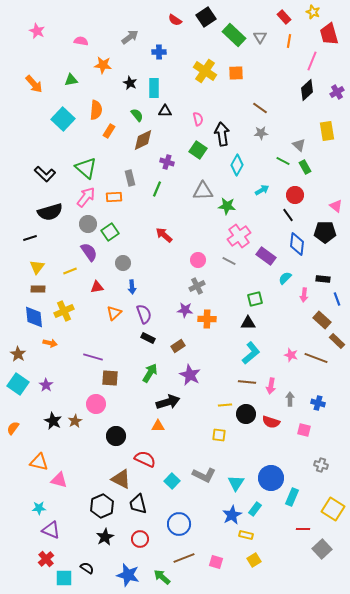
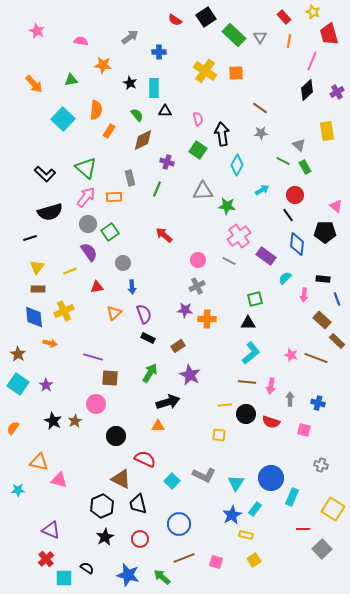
cyan star at (39, 508): moved 21 px left, 18 px up
